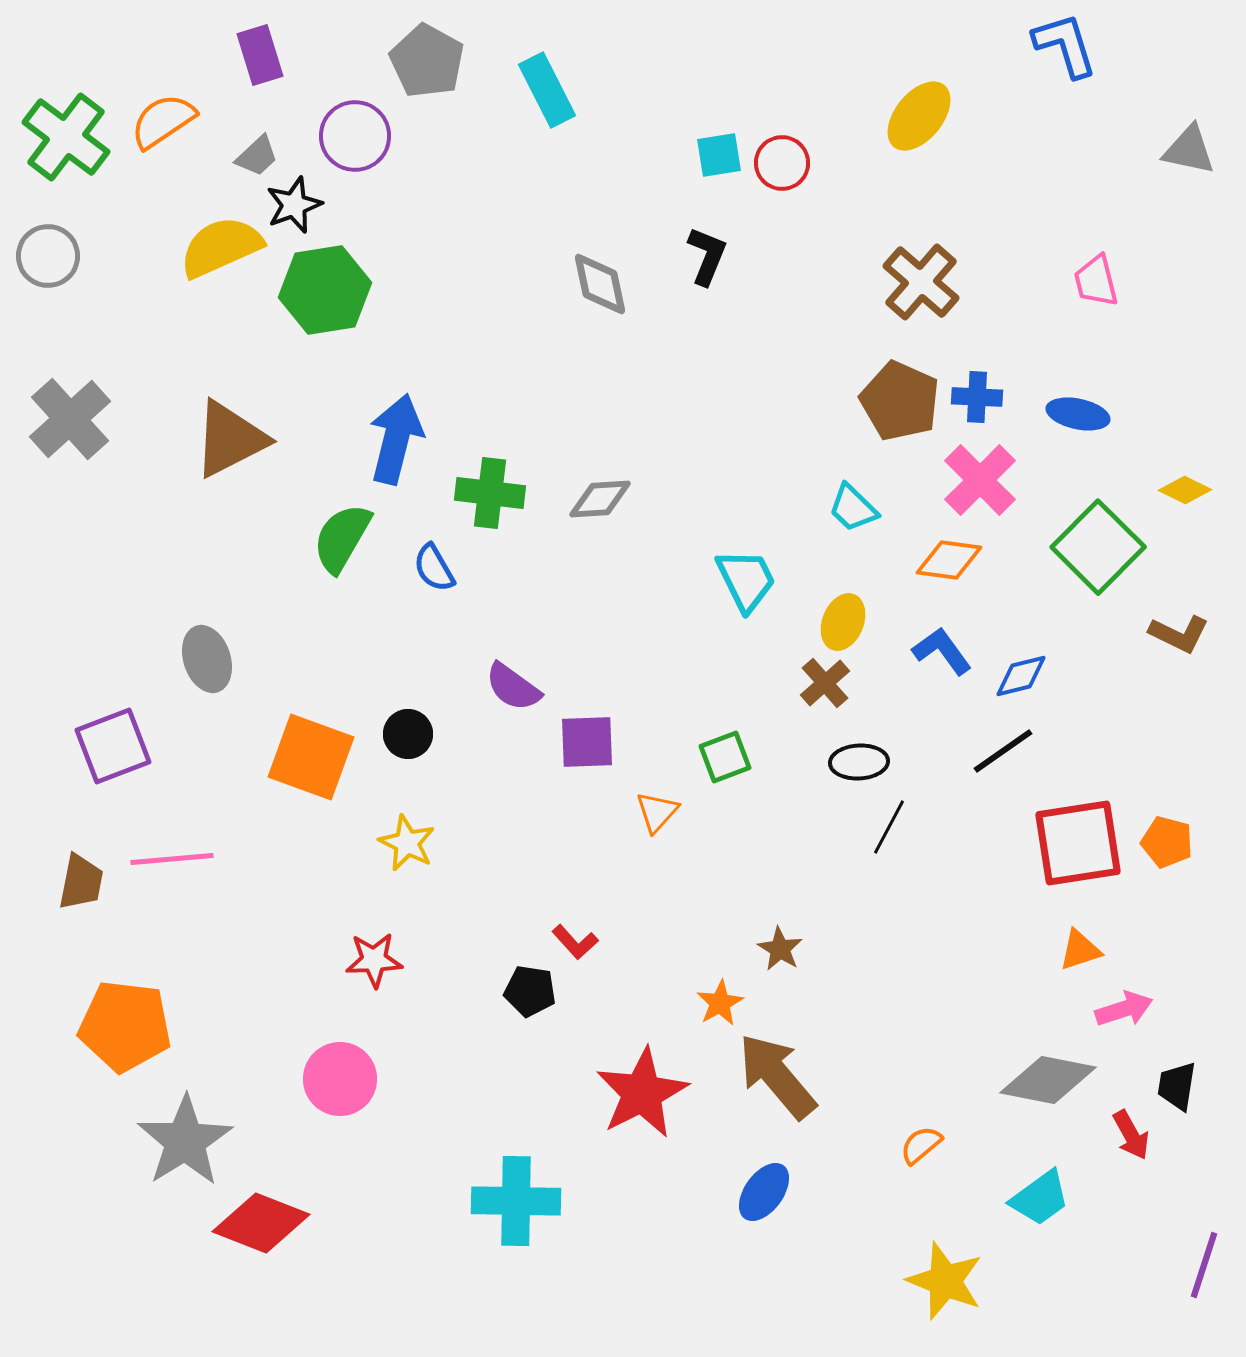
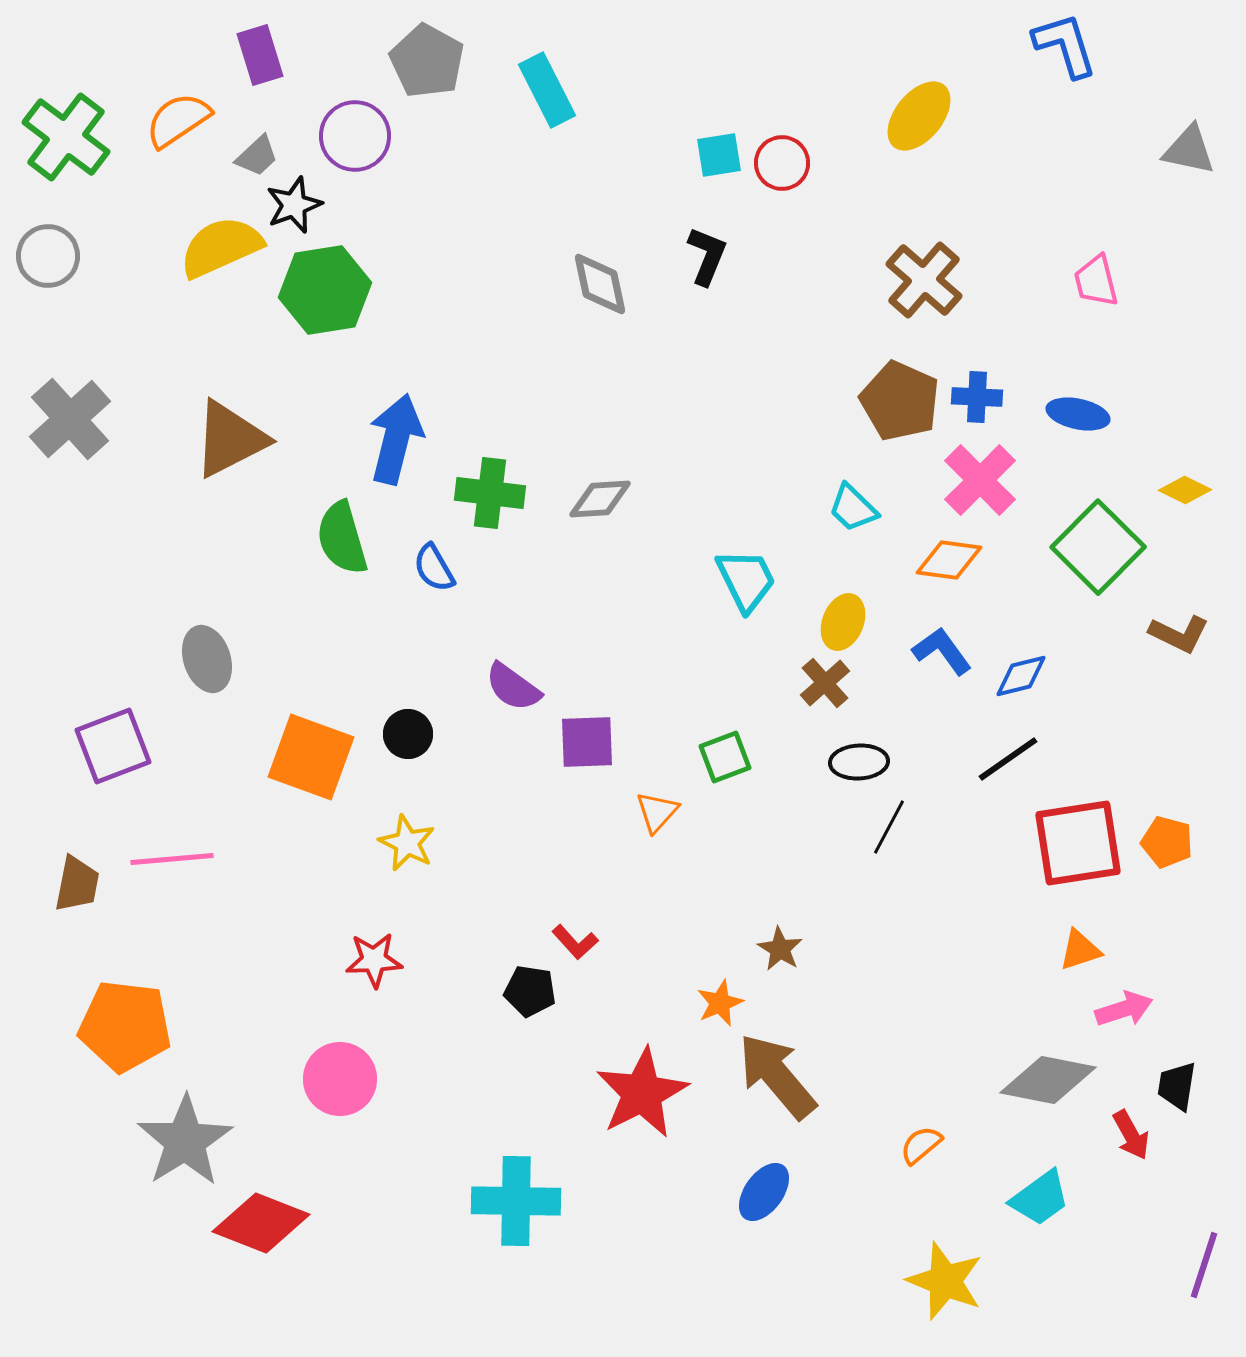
orange semicircle at (163, 121): moved 15 px right, 1 px up
brown cross at (921, 282): moved 3 px right, 2 px up
green semicircle at (342, 538): rotated 46 degrees counterclockwise
black line at (1003, 751): moved 5 px right, 8 px down
brown trapezoid at (81, 882): moved 4 px left, 2 px down
orange star at (720, 1003): rotated 6 degrees clockwise
